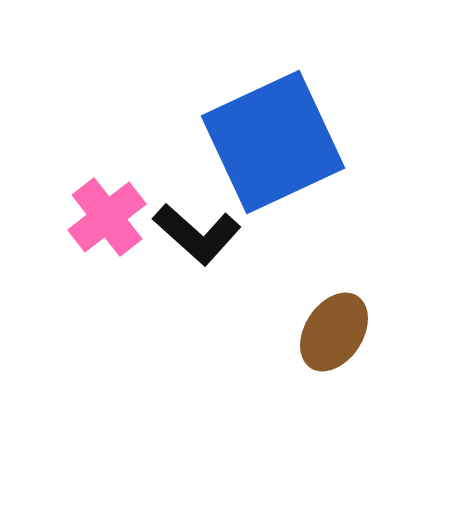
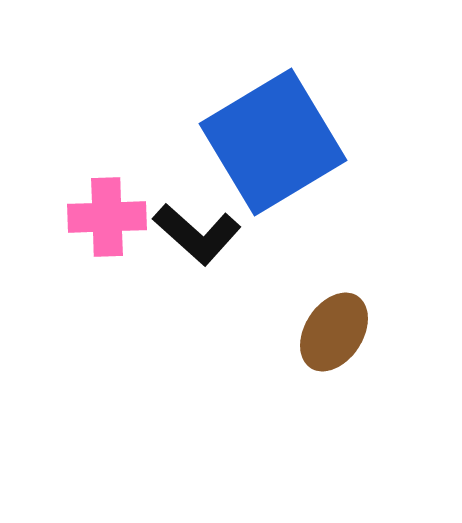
blue square: rotated 6 degrees counterclockwise
pink cross: rotated 36 degrees clockwise
